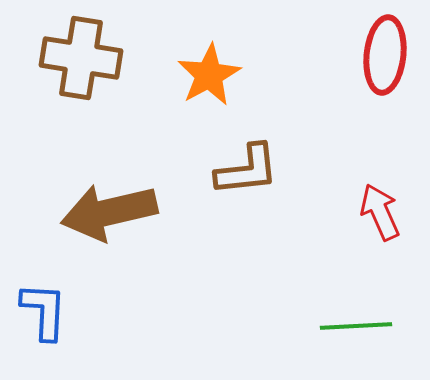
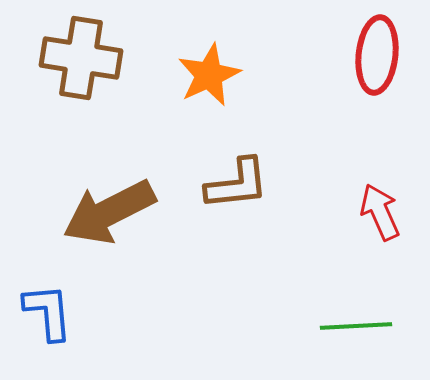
red ellipse: moved 8 px left
orange star: rotated 4 degrees clockwise
brown L-shape: moved 10 px left, 14 px down
brown arrow: rotated 14 degrees counterclockwise
blue L-shape: moved 4 px right, 1 px down; rotated 8 degrees counterclockwise
